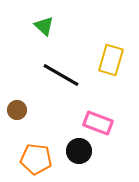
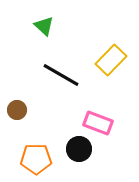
yellow rectangle: rotated 28 degrees clockwise
black circle: moved 2 px up
orange pentagon: rotated 8 degrees counterclockwise
